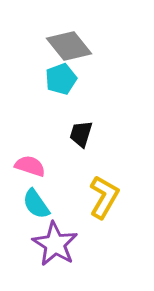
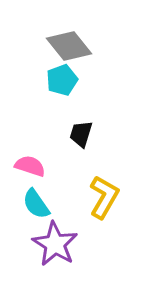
cyan pentagon: moved 1 px right, 1 px down
